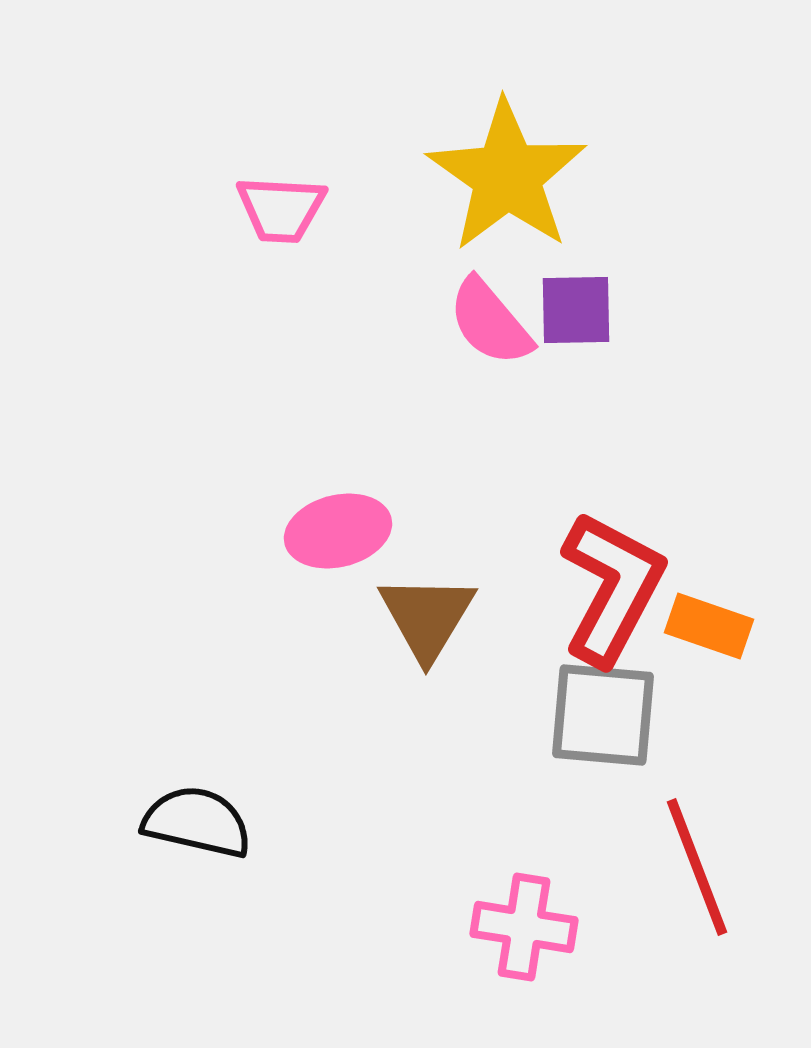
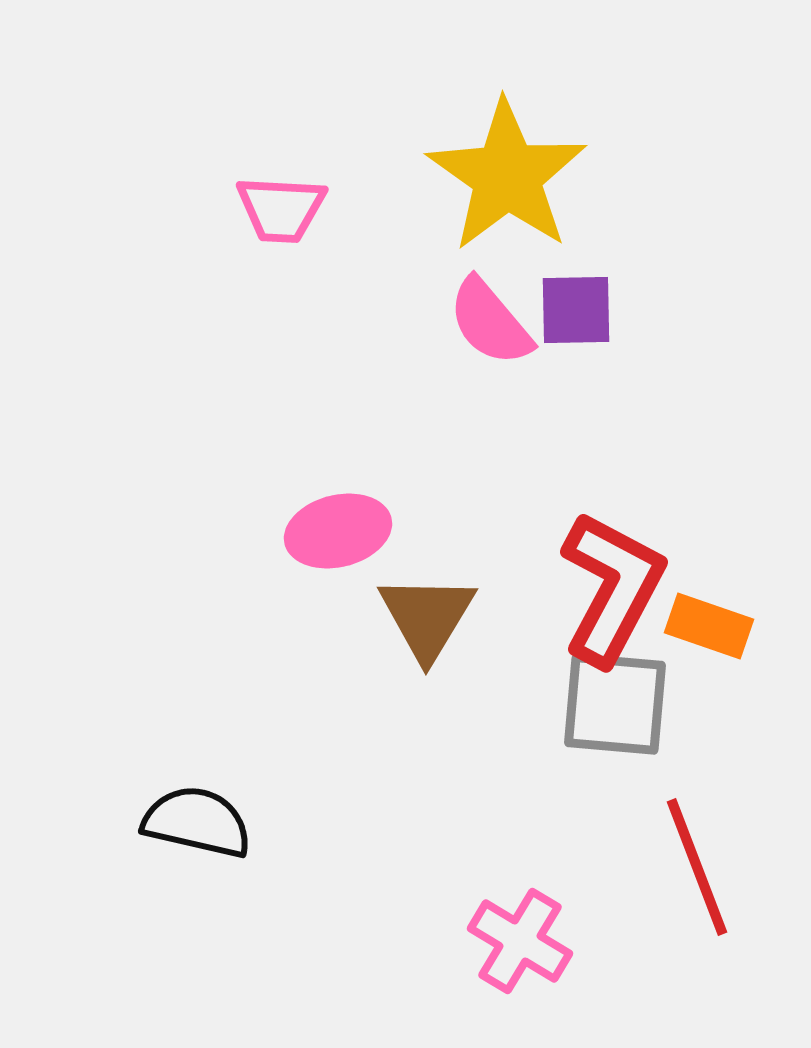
gray square: moved 12 px right, 11 px up
pink cross: moved 4 px left, 14 px down; rotated 22 degrees clockwise
